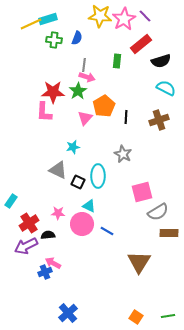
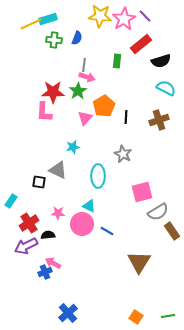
black square at (78, 182): moved 39 px left; rotated 16 degrees counterclockwise
brown rectangle at (169, 233): moved 3 px right, 2 px up; rotated 54 degrees clockwise
